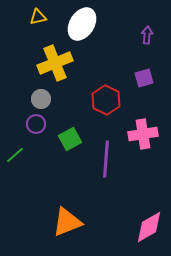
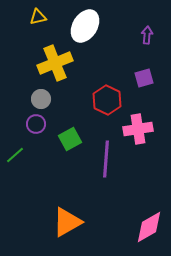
white ellipse: moved 3 px right, 2 px down
red hexagon: moved 1 px right
pink cross: moved 5 px left, 5 px up
orange triangle: rotated 8 degrees counterclockwise
